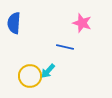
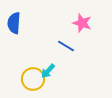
blue line: moved 1 px right, 1 px up; rotated 18 degrees clockwise
yellow circle: moved 3 px right, 3 px down
